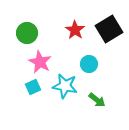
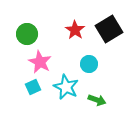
green circle: moved 1 px down
cyan star: moved 1 px right, 1 px down; rotated 15 degrees clockwise
green arrow: rotated 18 degrees counterclockwise
